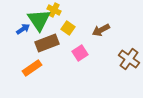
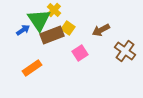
yellow cross: rotated 16 degrees clockwise
blue arrow: moved 1 px down
brown rectangle: moved 5 px right, 8 px up
brown cross: moved 4 px left, 8 px up
